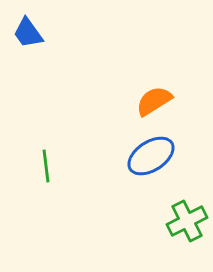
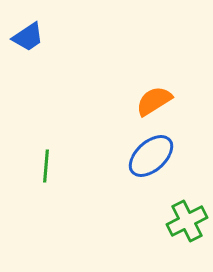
blue trapezoid: moved 4 px down; rotated 88 degrees counterclockwise
blue ellipse: rotated 9 degrees counterclockwise
green line: rotated 12 degrees clockwise
